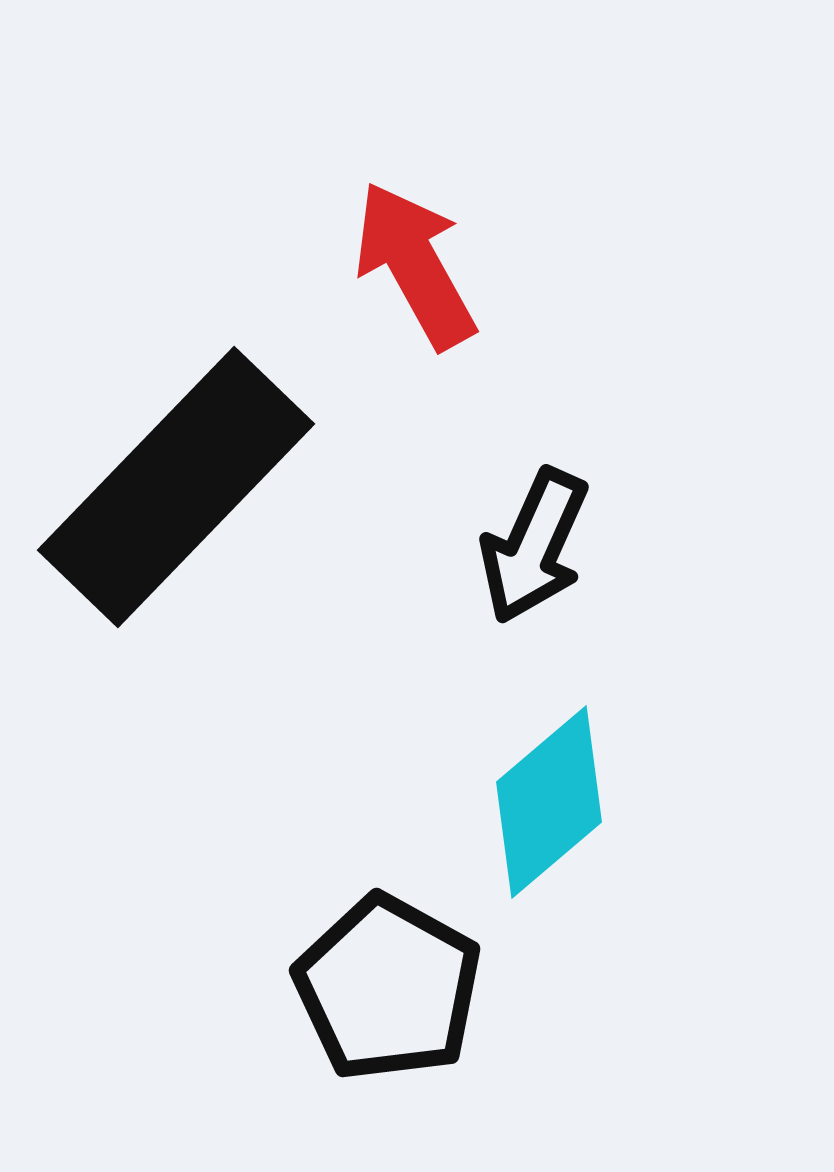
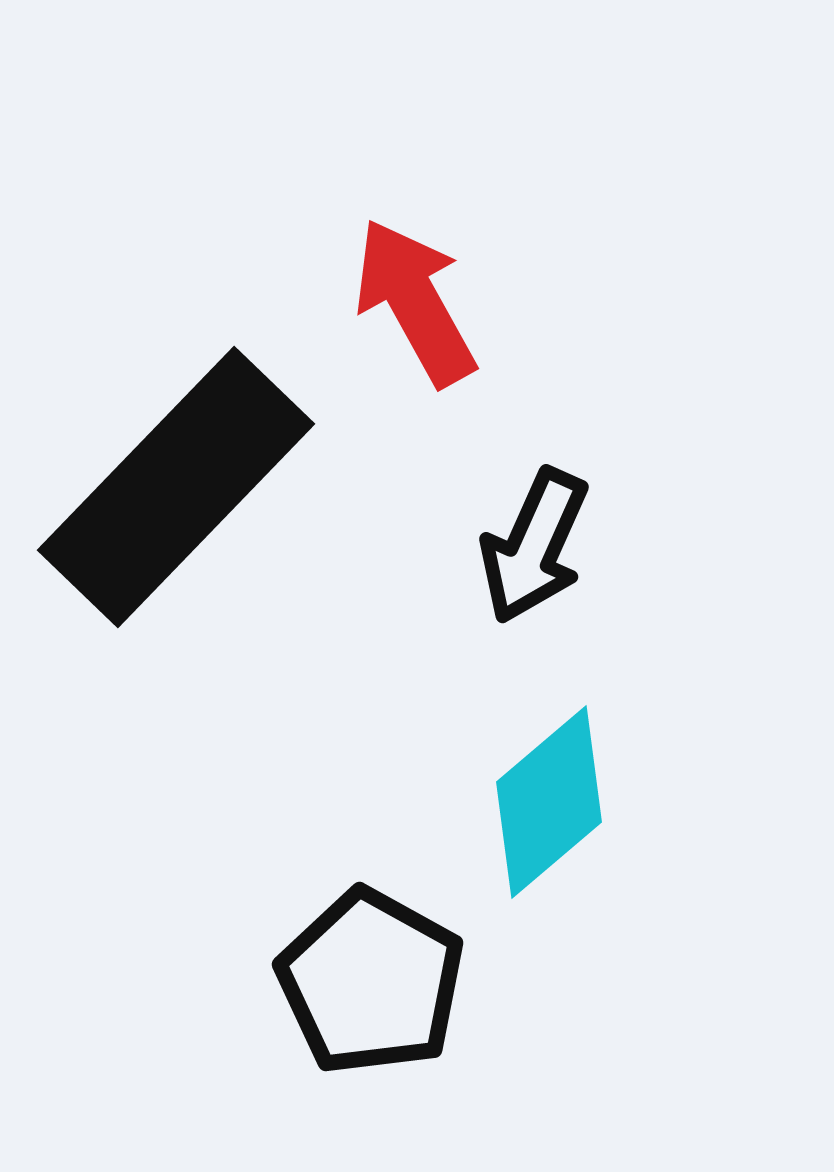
red arrow: moved 37 px down
black pentagon: moved 17 px left, 6 px up
